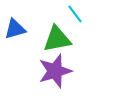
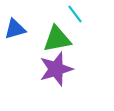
purple star: moved 1 px right, 2 px up
